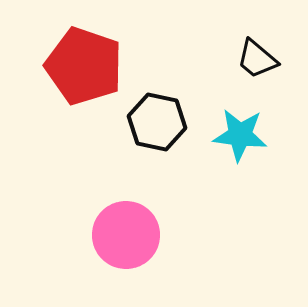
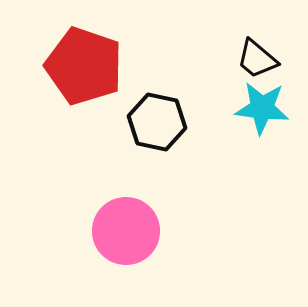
cyan star: moved 22 px right, 27 px up
pink circle: moved 4 px up
